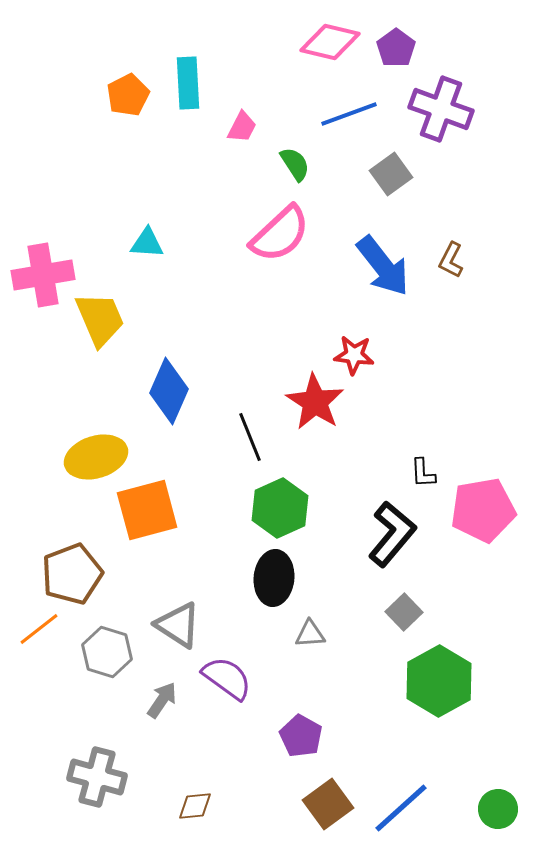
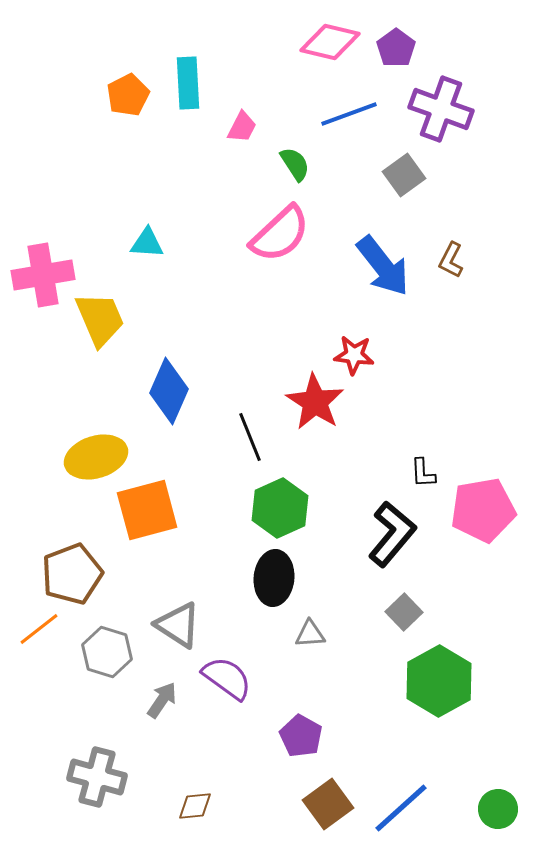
gray square at (391, 174): moved 13 px right, 1 px down
